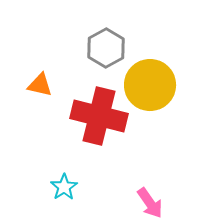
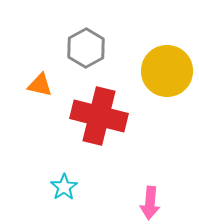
gray hexagon: moved 20 px left
yellow circle: moved 17 px right, 14 px up
pink arrow: rotated 40 degrees clockwise
